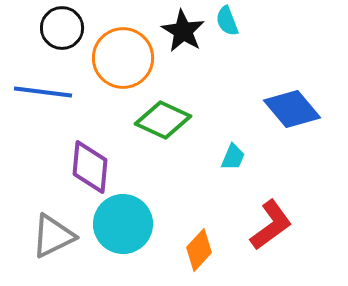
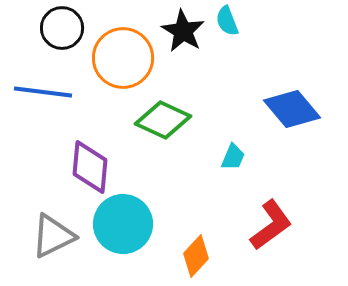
orange diamond: moved 3 px left, 6 px down
